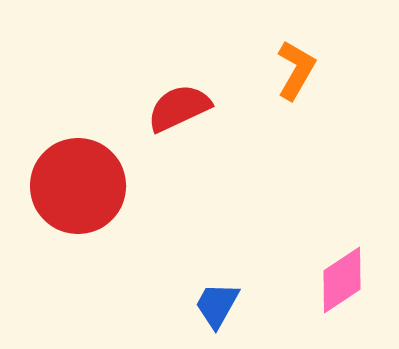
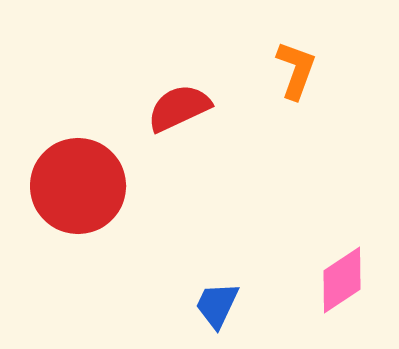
orange L-shape: rotated 10 degrees counterclockwise
blue trapezoid: rotated 4 degrees counterclockwise
